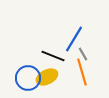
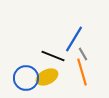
blue circle: moved 2 px left
